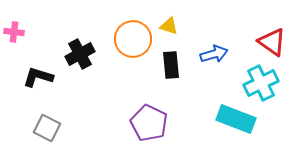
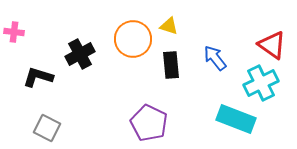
red triangle: moved 3 px down
blue arrow: moved 1 px right, 4 px down; rotated 112 degrees counterclockwise
